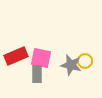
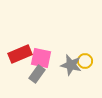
red rectangle: moved 4 px right, 2 px up
gray rectangle: rotated 36 degrees clockwise
